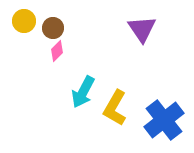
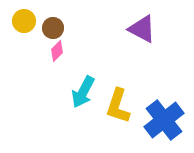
purple triangle: rotated 28 degrees counterclockwise
yellow L-shape: moved 3 px right, 2 px up; rotated 12 degrees counterclockwise
